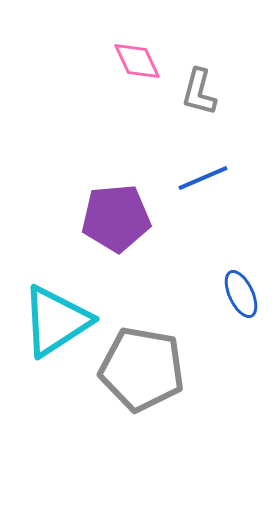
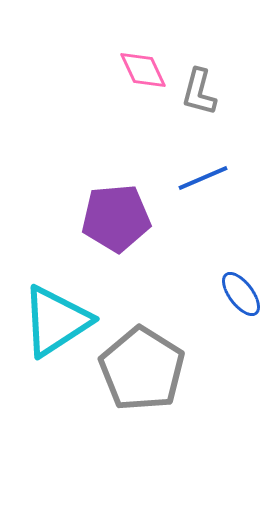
pink diamond: moved 6 px right, 9 px down
blue ellipse: rotated 12 degrees counterclockwise
gray pentagon: rotated 22 degrees clockwise
